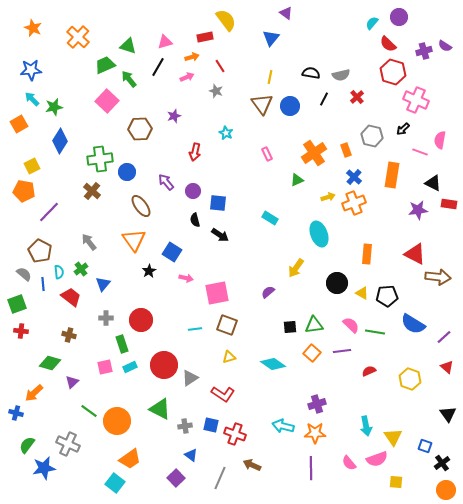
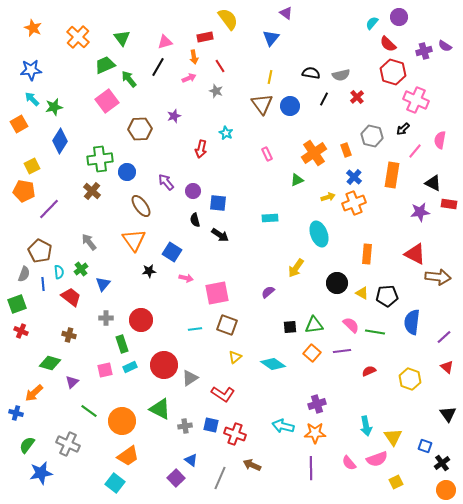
yellow semicircle at (226, 20): moved 2 px right, 1 px up
green triangle at (128, 46): moved 6 px left, 8 px up; rotated 36 degrees clockwise
orange arrow at (192, 57): moved 2 px right; rotated 96 degrees clockwise
pink arrow at (187, 77): moved 2 px right, 1 px down
pink square at (107, 101): rotated 10 degrees clockwise
red arrow at (195, 152): moved 6 px right, 3 px up
pink line at (420, 152): moved 5 px left, 1 px up; rotated 70 degrees counterclockwise
purple star at (418, 210): moved 2 px right, 2 px down
purple line at (49, 212): moved 3 px up
cyan rectangle at (270, 218): rotated 35 degrees counterclockwise
black star at (149, 271): rotated 24 degrees clockwise
gray semicircle at (24, 274): rotated 70 degrees clockwise
blue semicircle at (413, 324): moved 1 px left, 2 px up; rotated 65 degrees clockwise
red cross at (21, 331): rotated 16 degrees clockwise
yellow triangle at (229, 357): moved 6 px right; rotated 24 degrees counterclockwise
pink square at (105, 367): moved 3 px down
orange circle at (117, 421): moved 5 px right
blue triangle at (191, 455): moved 5 px down
orange trapezoid at (130, 459): moved 2 px left, 3 px up
blue star at (44, 468): moved 3 px left, 5 px down
yellow square at (396, 482): rotated 32 degrees counterclockwise
